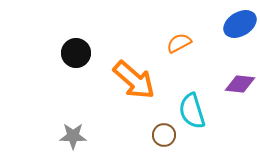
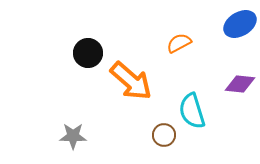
black circle: moved 12 px right
orange arrow: moved 3 px left, 1 px down
